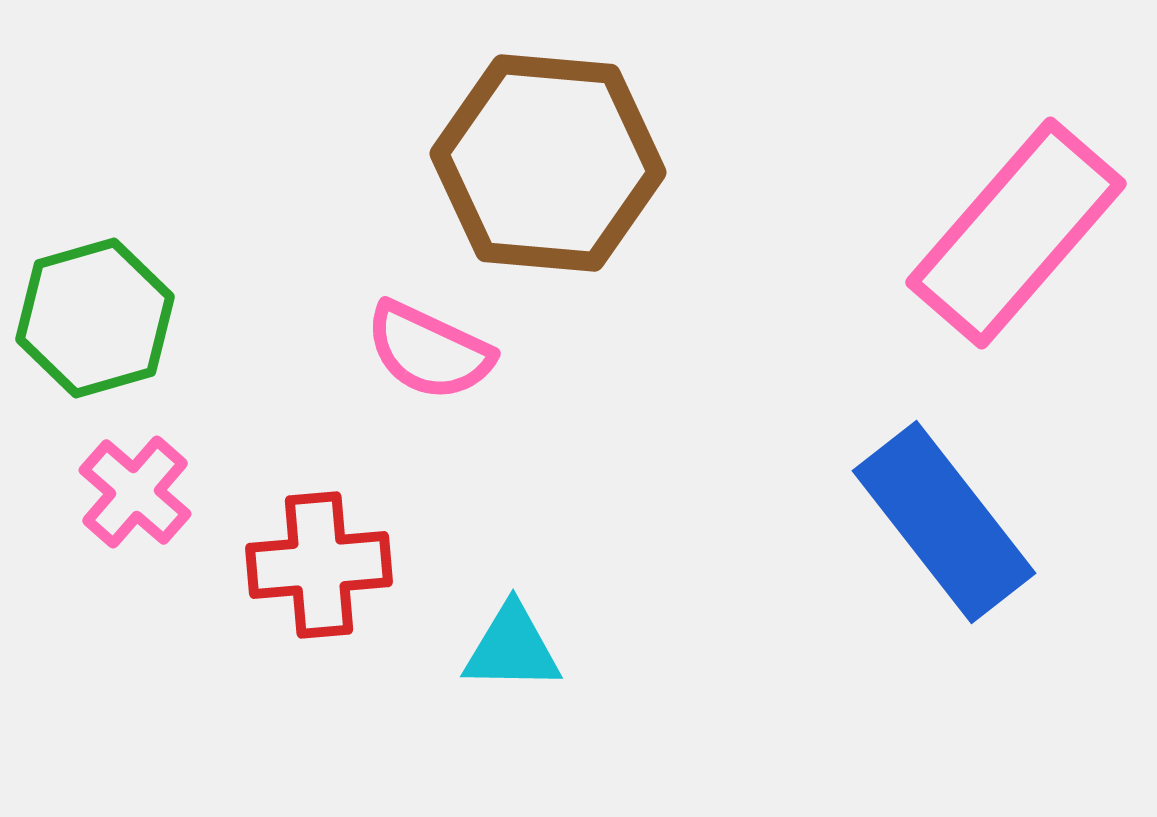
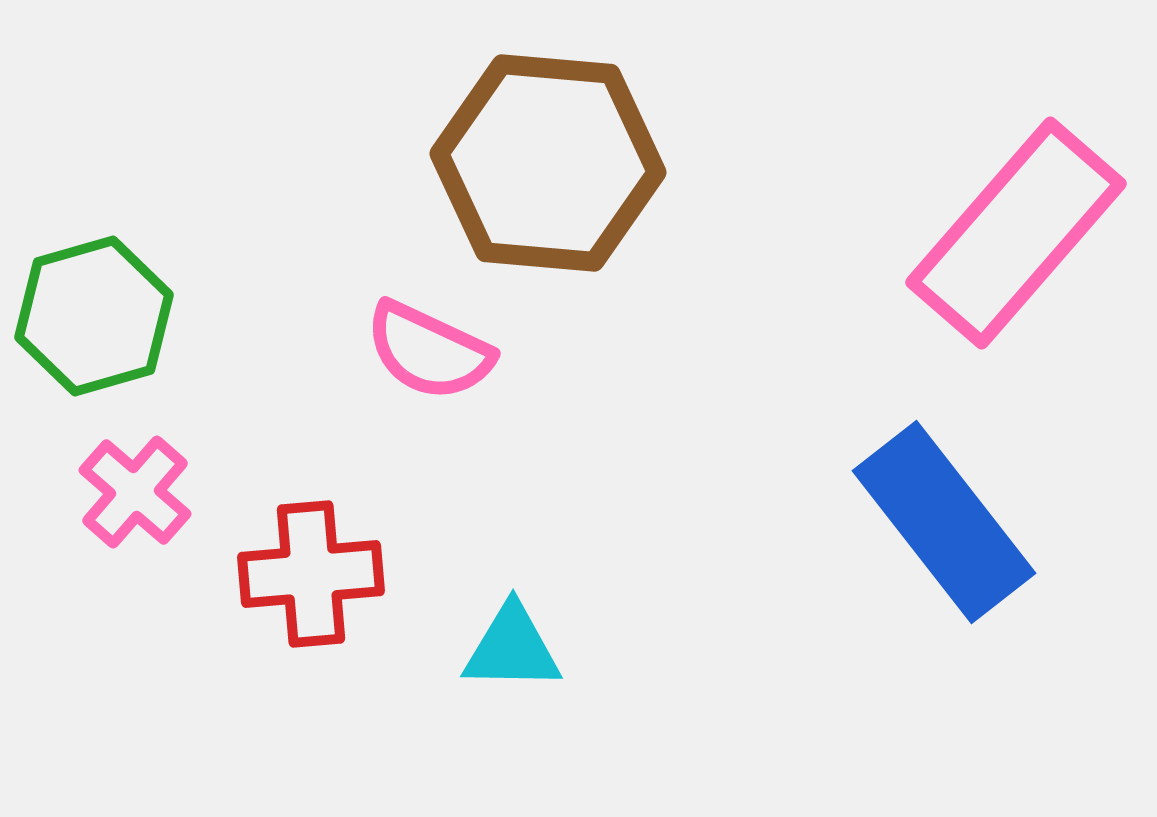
green hexagon: moved 1 px left, 2 px up
red cross: moved 8 px left, 9 px down
